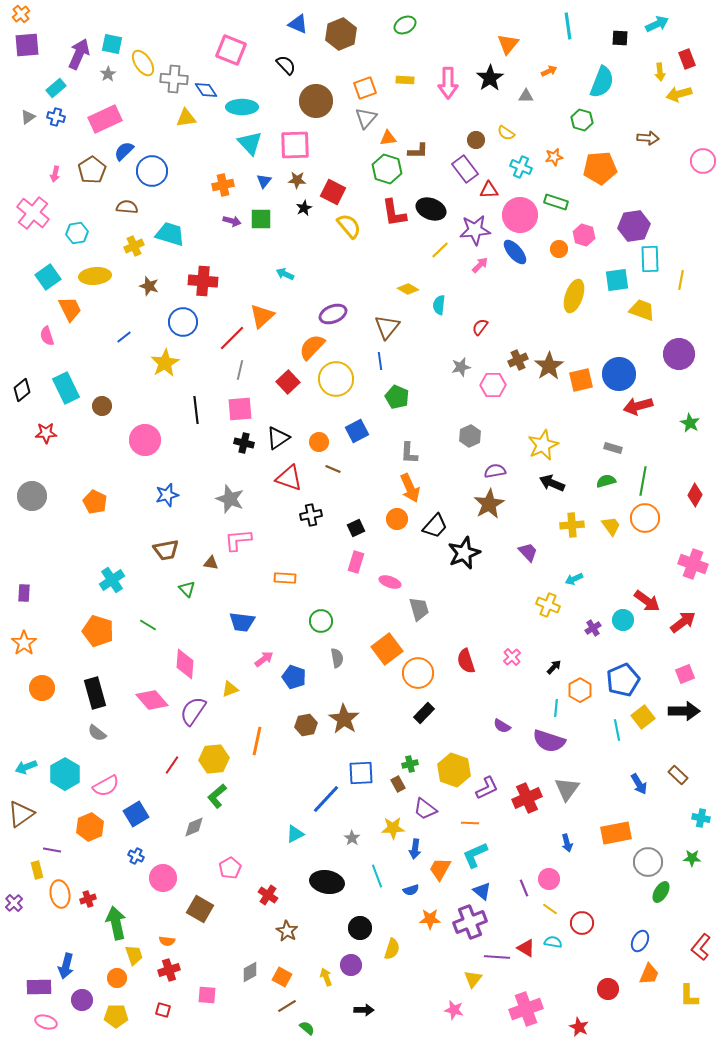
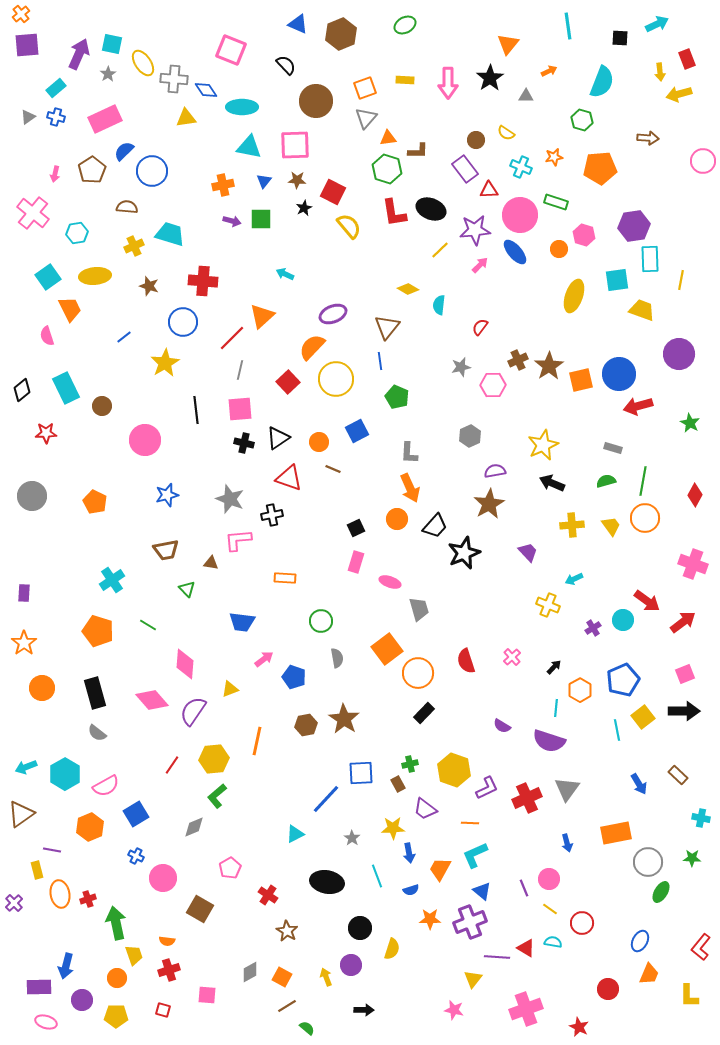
cyan triangle at (250, 143): moved 1 px left, 4 px down; rotated 36 degrees counterclockwise
black cross at (311, 515): moved 39 px left
blue arrow at (415, 849): moved 6 px left, 4 px down; rotated 18 degrees counterclockwise
